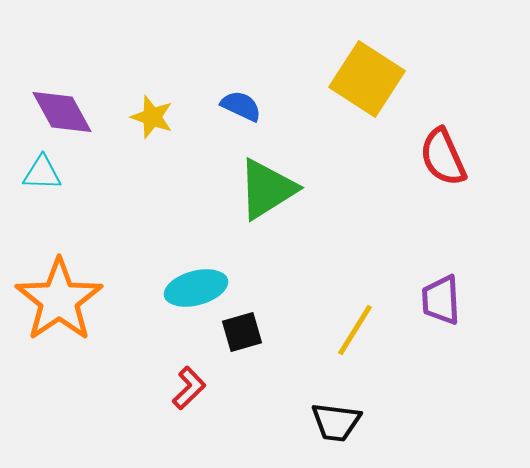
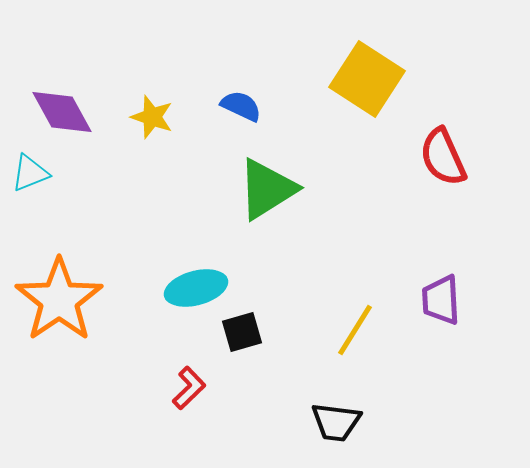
cyan triangle: moved 12 px left; rotated 24 degrees counterclockwise
